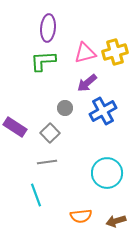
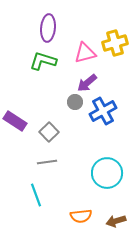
yellow cross: moved 9 px up
green L-shape: rotated 20 degrees clockwise
gray circle: moved 10 px right, 6 px up
purple rectangle: moved 6 px up
gray square: moved 1 px left, 1 px up
